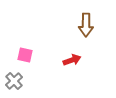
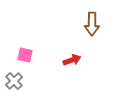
brown arrow: moved 6 px right, 1 px up
